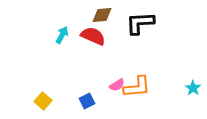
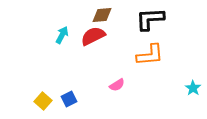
black L-shape: moved 10 px right, 4 px up
red semicircle: rotated 50 degrees counterclockwise
orange L-shape: moved 13 px right, 32 px up
blue square: moved 18 px left, 2 px up
